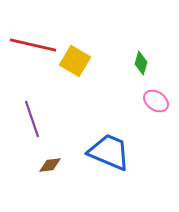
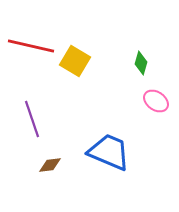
red line: moved 2 px left, 1 px down
